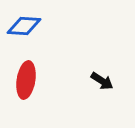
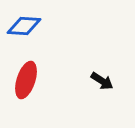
red ellipse: rotated 9 degrees clockwise
